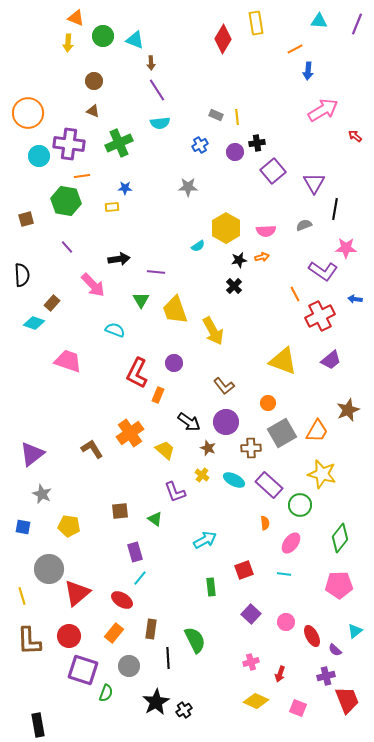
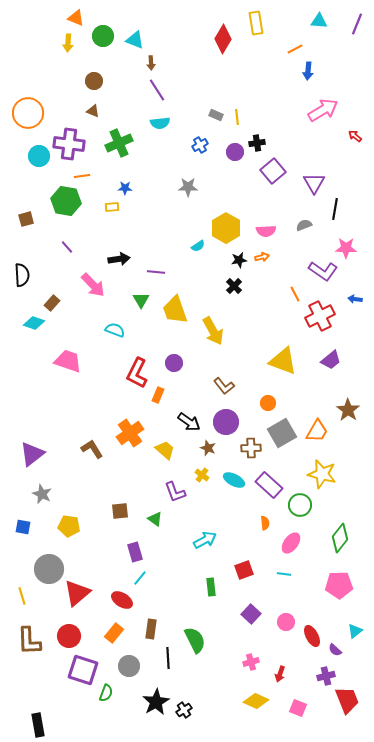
brown star at (348, 410): rotated 15 degrees counterclockwise
